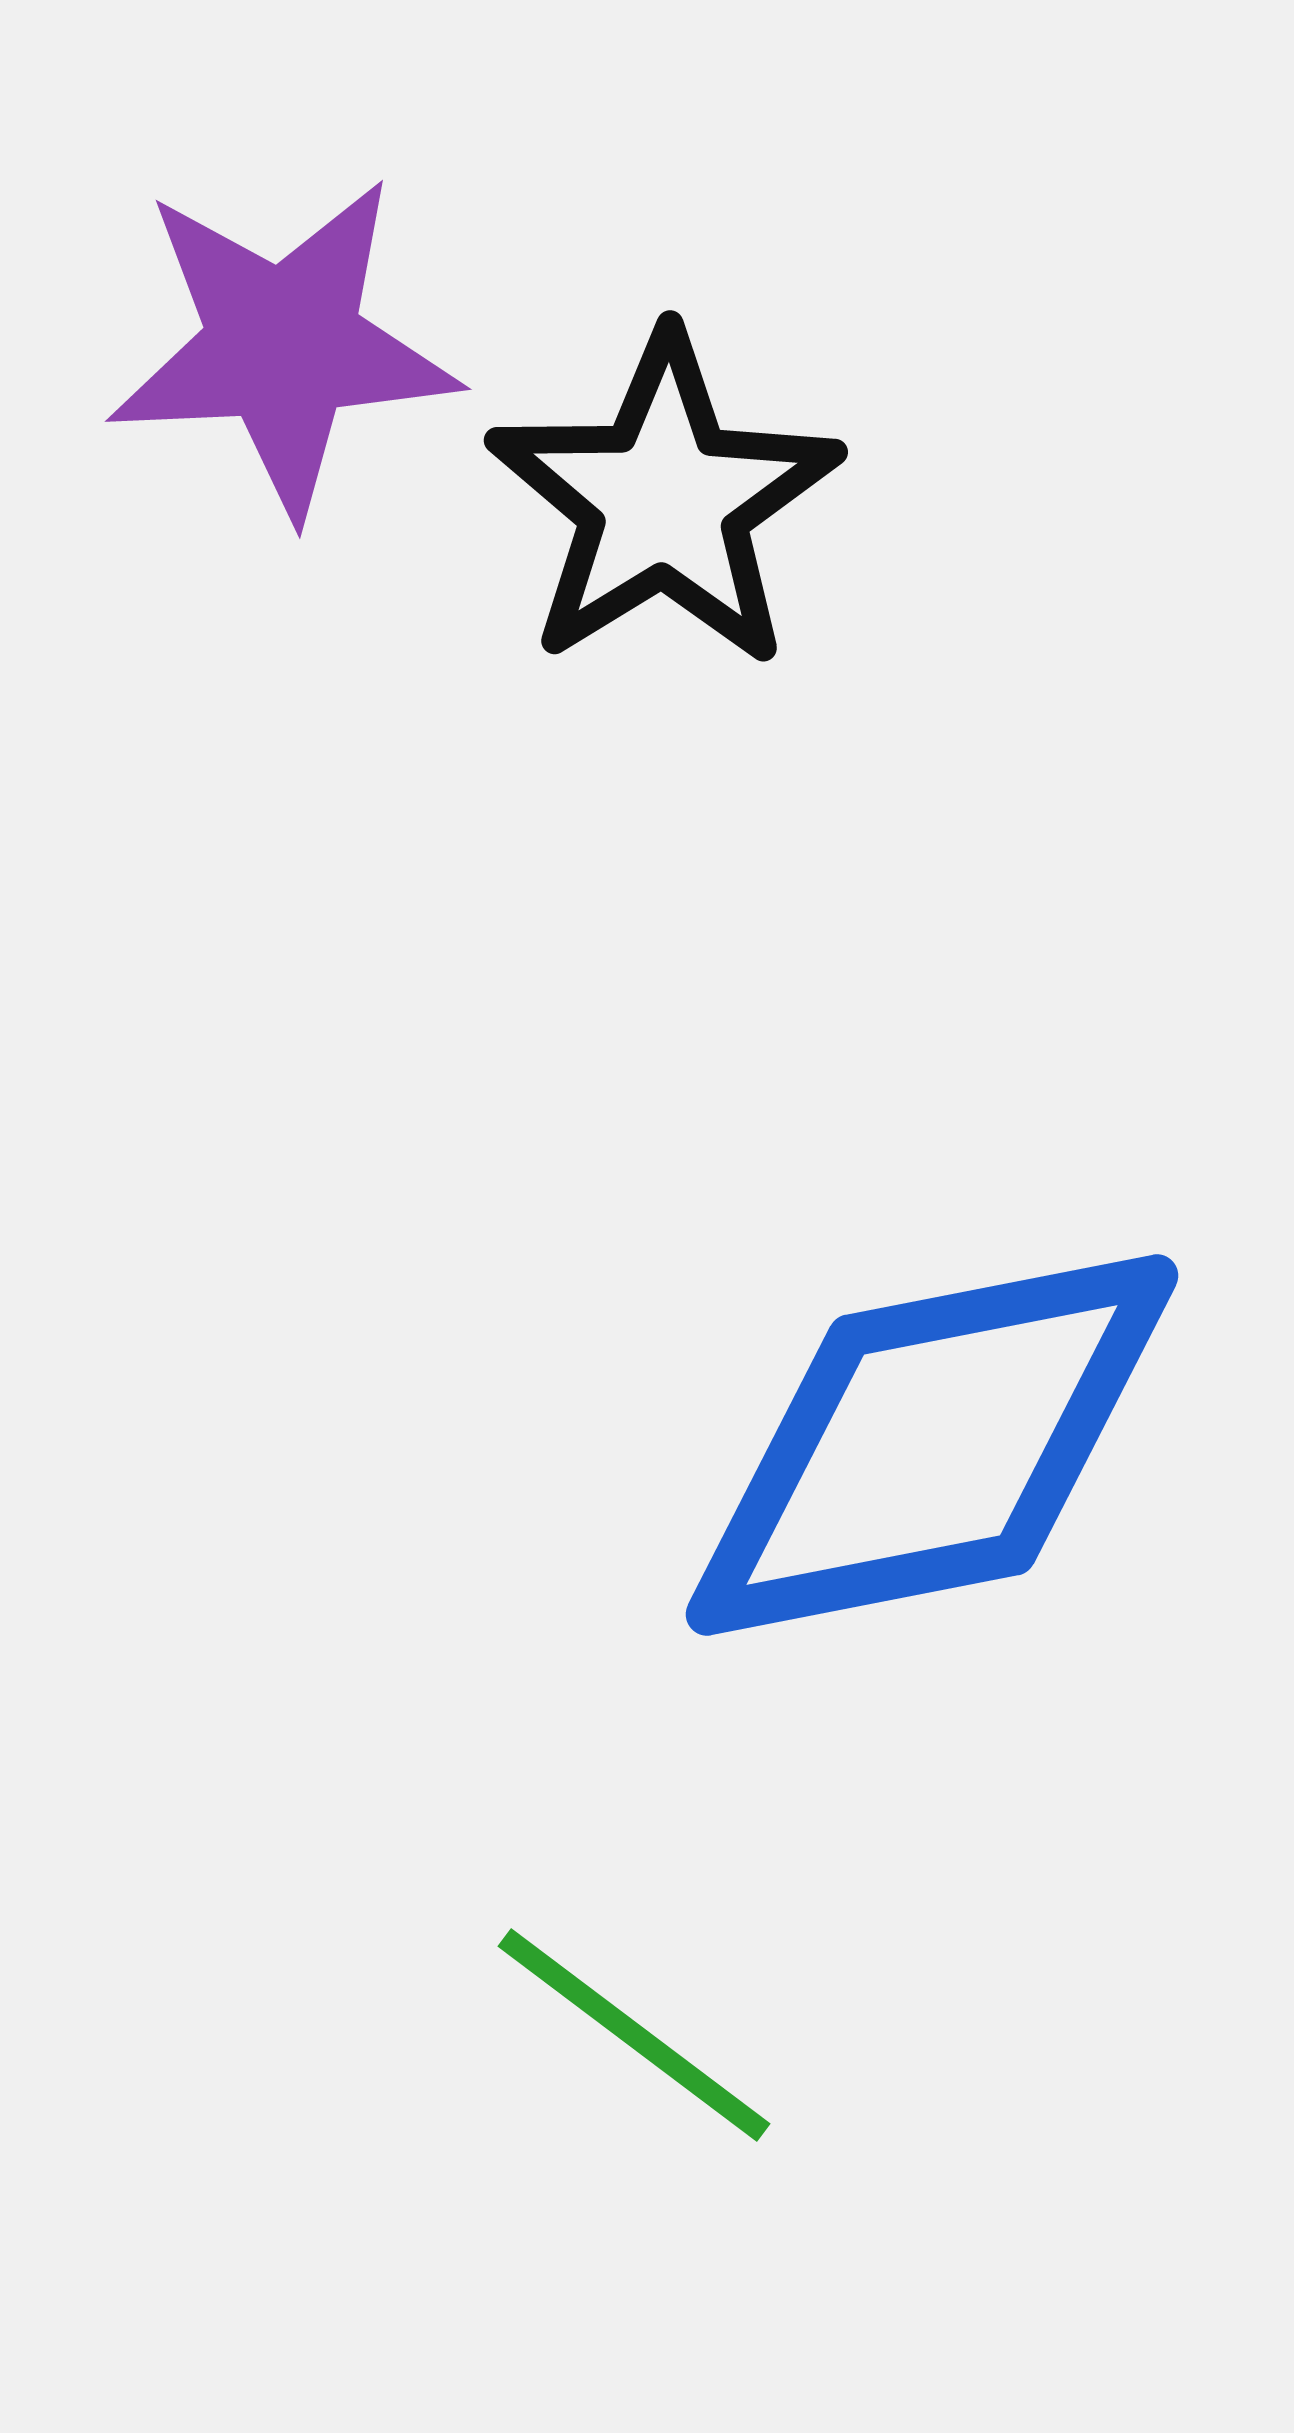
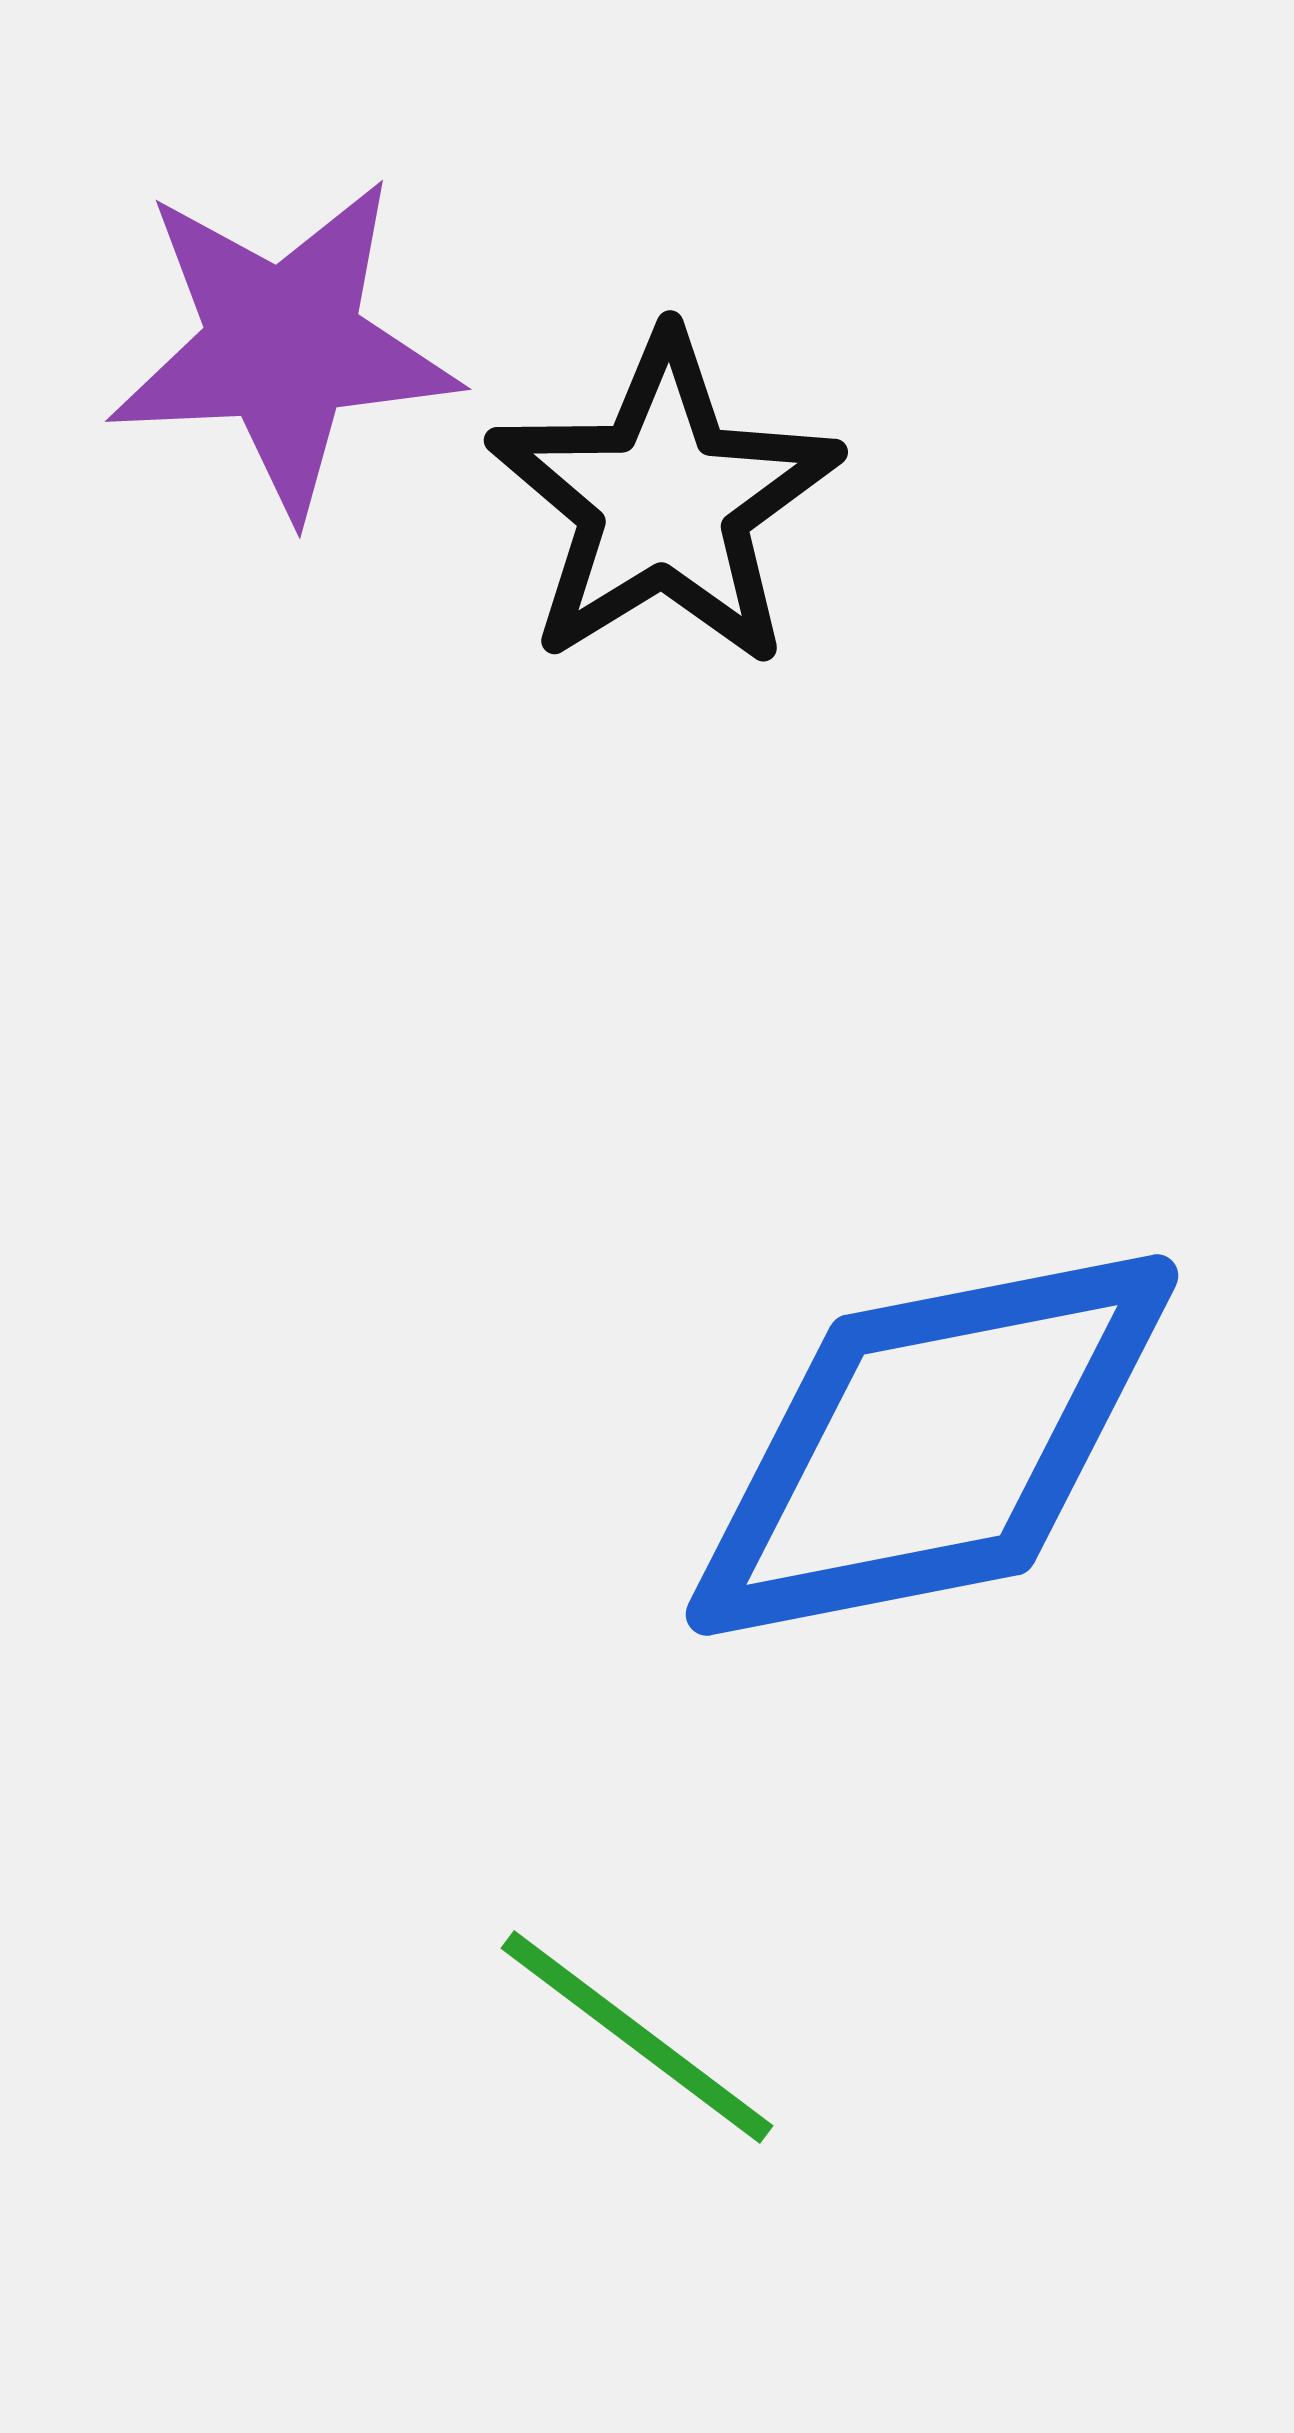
green line: moved 3 px right, 2 px down
